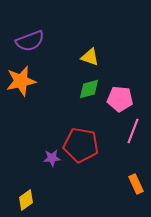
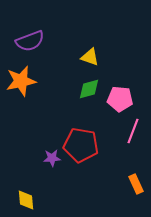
yellow diamond: rotated 60 degrees counterclockwise
